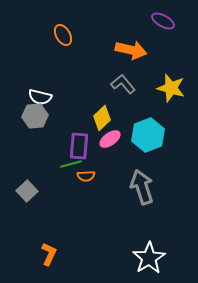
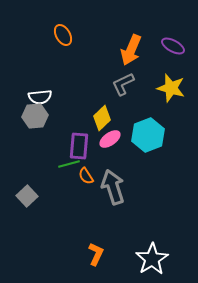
purple ellipse: moved 10 px right, 25 px down
orange arrow: rotated 100 degrees clockwise
gray L-shape: rotated 75 degrees counterclockwise
white semicircle: rotated 20 degrees counterclockwise
green line: moved 2 px left
orange semicircle: rotated 60 degrees clockwise
gray arrow: moved 29 px left
gray square: moved 5 px down
orange L-shape: moved 47 px right
white star: moved 3 px right, 1 px down
